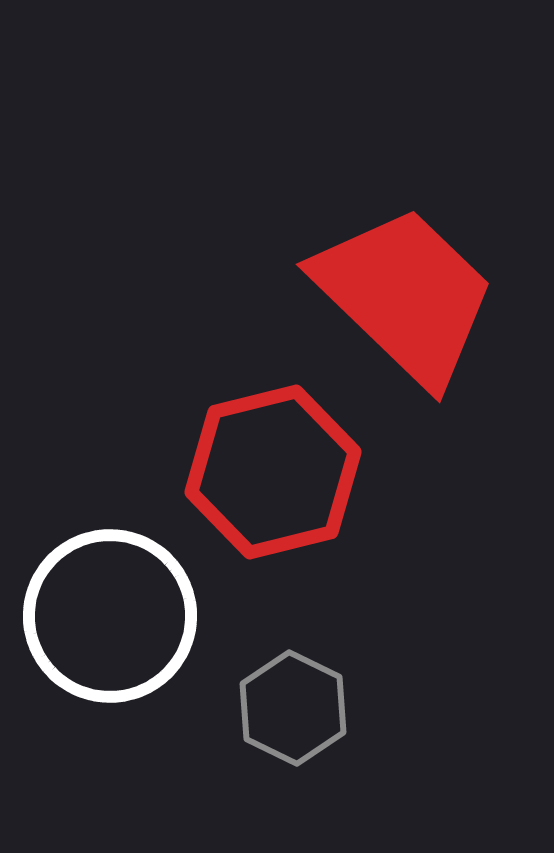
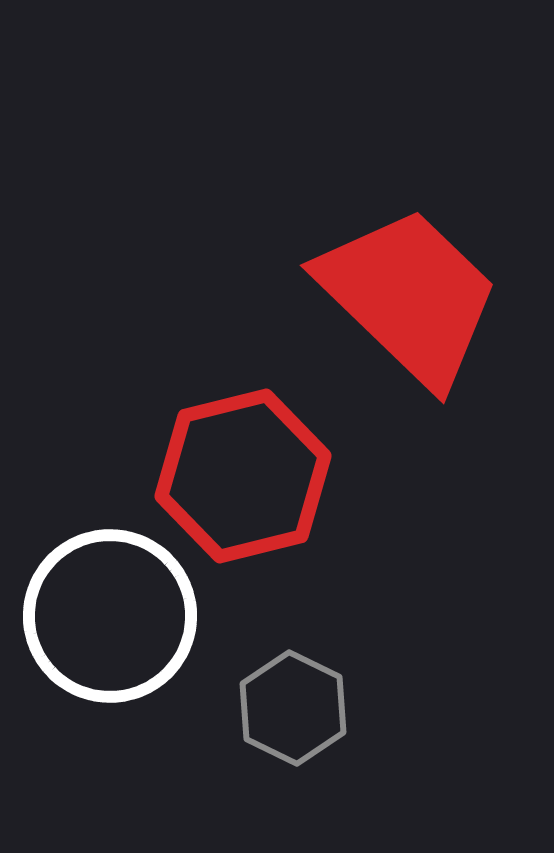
red trapezoid: moved 4 px right, 1 px down
red hexagon: moved 30 px left, 4 px down
